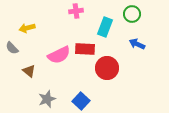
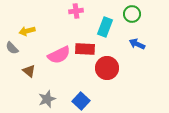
yellow arrow: moved 3 px down
